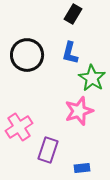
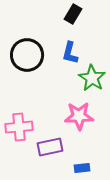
pink star: moved 5 px down; rotated 16 degrees clockwise
pink cross: rotated 28 degrees clockwise
purple rectangle: moved 2 px right, 3 px up; rotated 60 degrees clockwise
